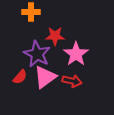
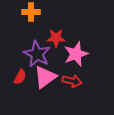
red star: moved 1 px right, 2 px down
pink star: rotated 15 degrees clockwise
red semicircle: rotated 14 degrees counterclockwise
